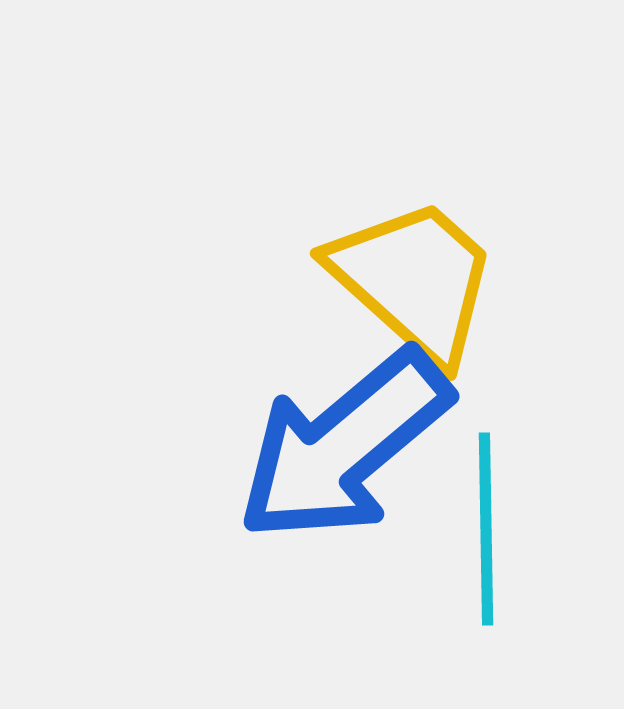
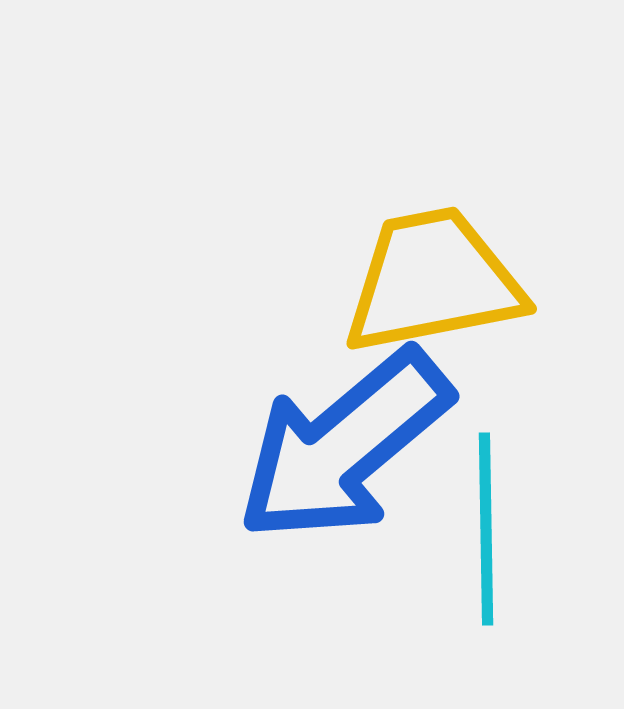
yellow trapezoid: moved 19 px right, 1 px down; rotated 53 degrees counterclockwise
